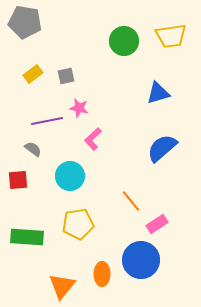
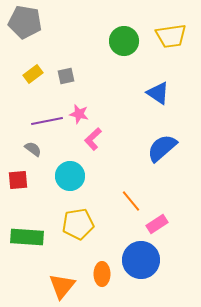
blue triangle: rotated 50 degrees clockwise
pink star: moved 6 px down
